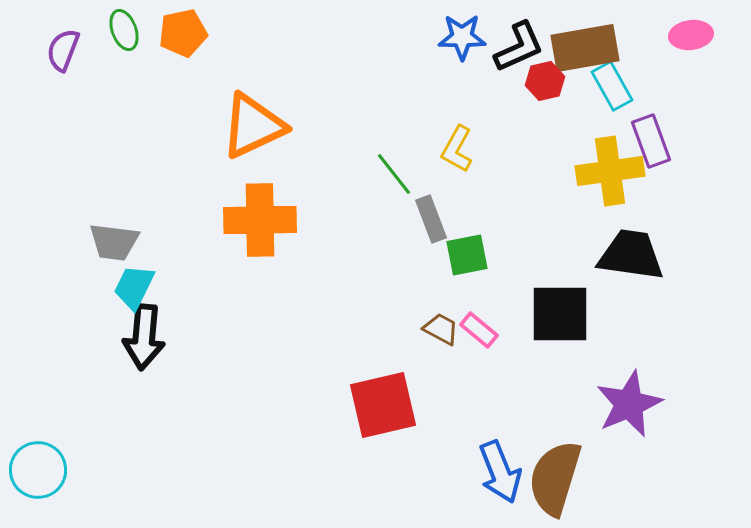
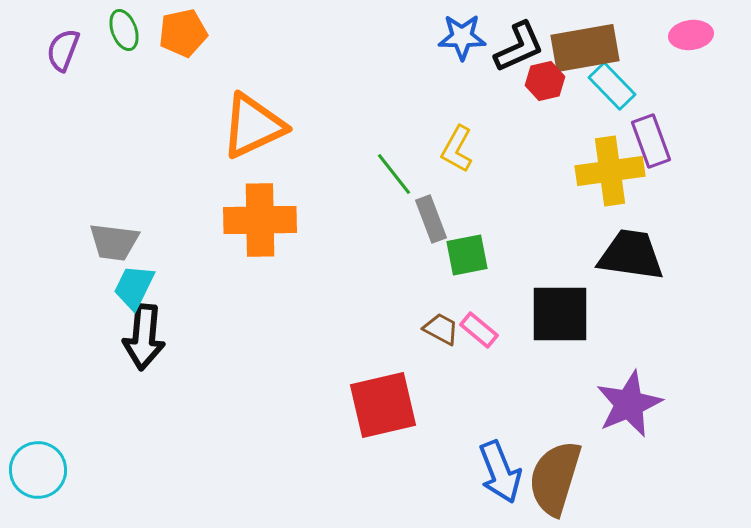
cyan rectangle: rotated 15 degrees counterclockwise
